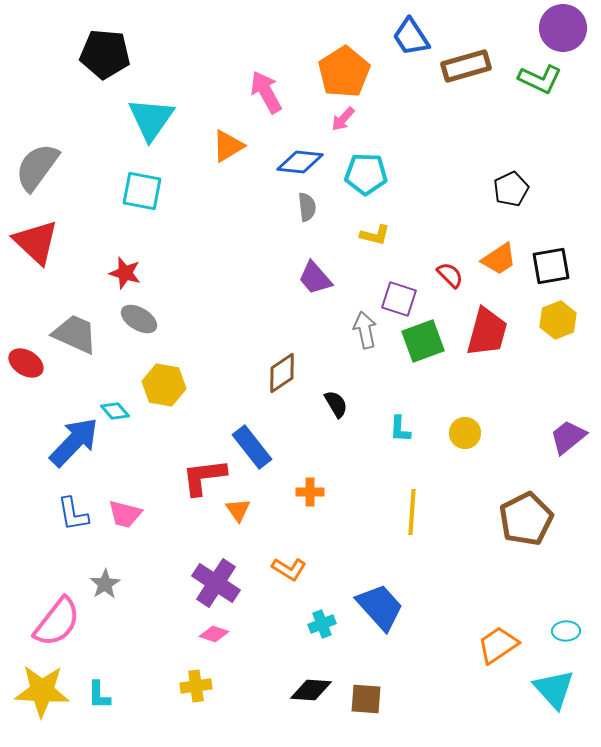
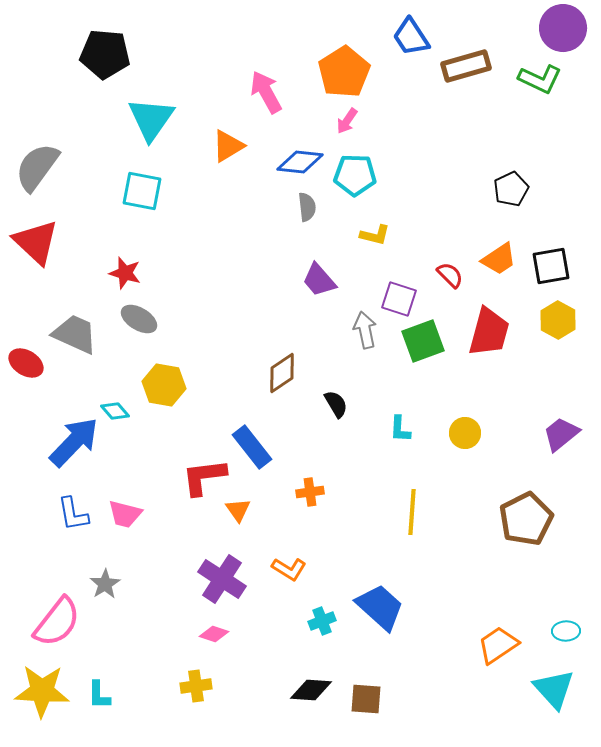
pink arrow at (343, 119): moved 4 px right, 2 px down; rotated 8 degrees counterclockwise
cyan pentagon at (366, 174): moved 11 px left, 1 px down
purple trapezoid at (315, 278): moved 4 px right, 2 px down
yellow hexagon at (558, 320): rotated 9 degrees counterclockwise
red trapezoid at (487, 332): moved 2 px right
purple trapezoid at (568, 437): moved 7 px left, 3 px up
orange cross at (310, 492): rotated 8 degrees counterclockwise
purple cross at (216, 583): moved 6 px right, 4 px up
blue trapezoid at (380, 607): rotated 6 degrees counterclockwise
cyan cross at (322, 624): moved 3 px up
